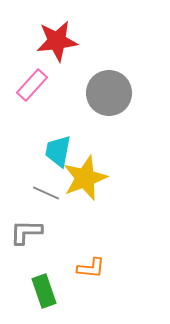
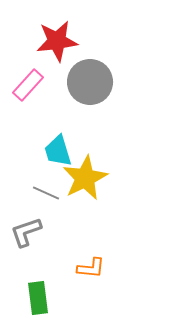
pink rectangle: moved 4 px left
gray circle: moved 19 px left, 11 px up
cyan trapezoid: rotated 28 degrees counterclockwise
yellow star: rotated 6 degrees counterclockwise
gray L-shape: rotated 20 degrees counterclockwise
green rectangle: moved 6 px left, 7 px down; rotated 12 degrees clockwise
